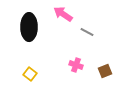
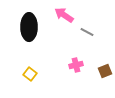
pink arrow: moved 1 px right, 1 px down
pink cross: rotated 32 degrees counterclockwise
